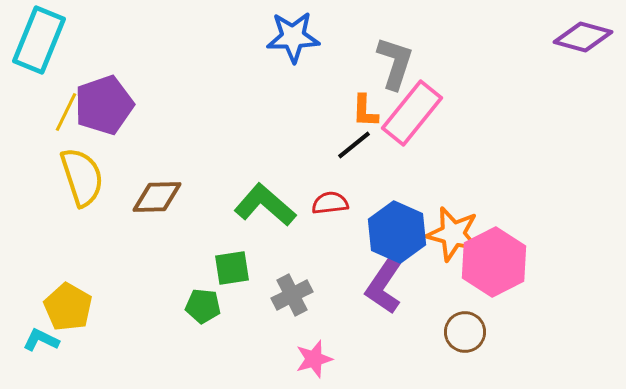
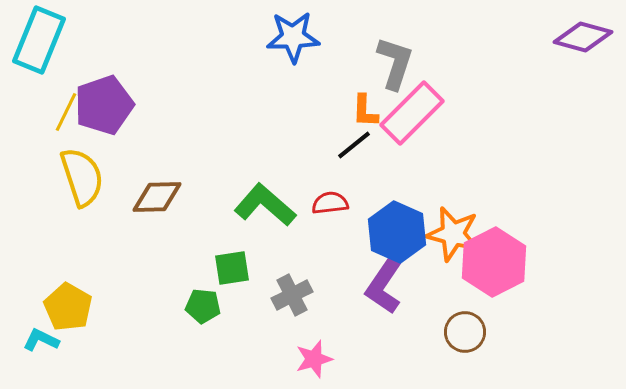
pink rectangle: rotated 6 degrees clockwise
